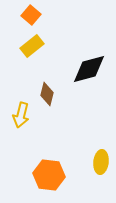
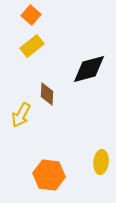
brown diamond: rotated 10 degrees counterclockwise
yellow arrow: rotated 15 degrees clockwise
